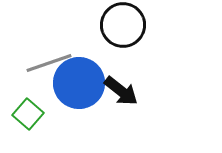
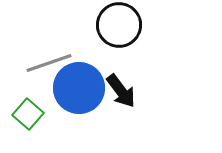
black circle: moved 4 px left
blue circle: moved 5 px down
black arrow: rotated 15 degrees clockwise
